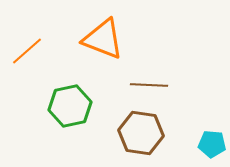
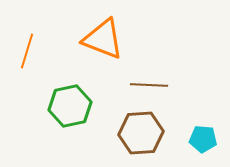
orange line: rotated 32 degrees counterclockwise
brown hexagon: rotated 12 degrees counterclockwise
cyan pentagon: moved 9 px left, 5 px up
